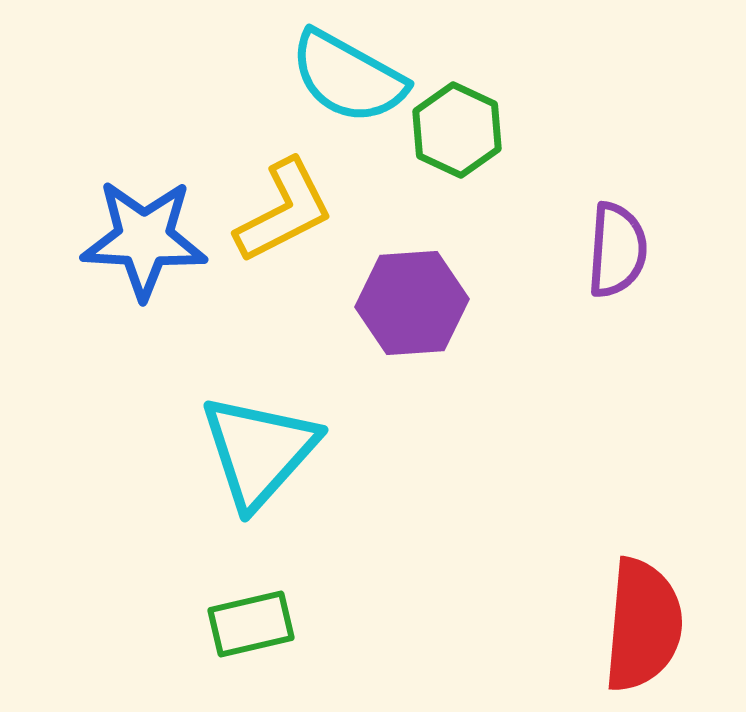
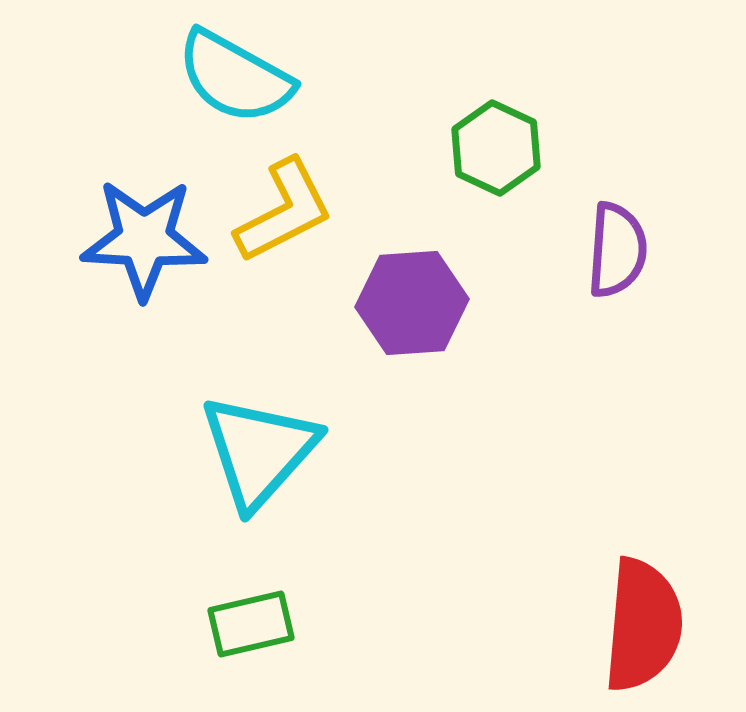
cyan semicircle: moved 113 px left
green hexagon: moved 39 px right, 18 px down
